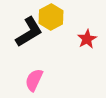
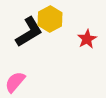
yellow hexagon: moved 1 px left, 2 px down
pink semicircle: moved 19 px left, 2 px down; rotated 15 degrees clockwise
